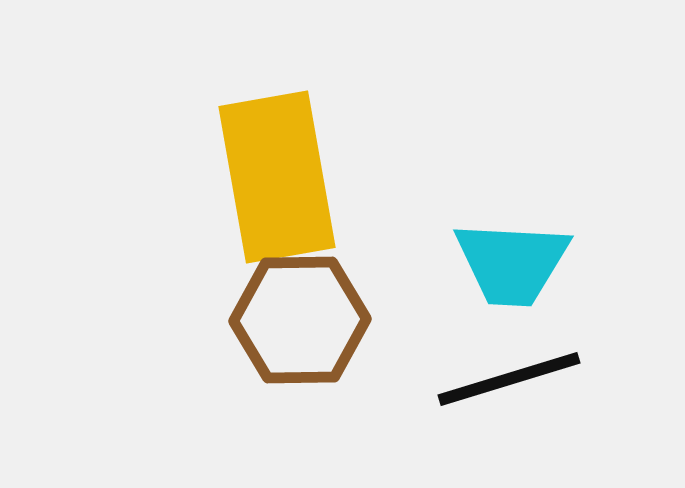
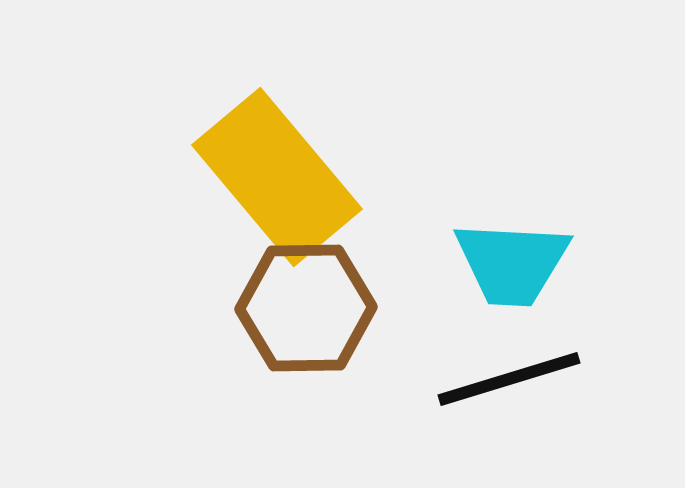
yellow rectangle: rotated 30 degrees counterclockwise
brown hexagon: moved 6 px right, 12 px up
